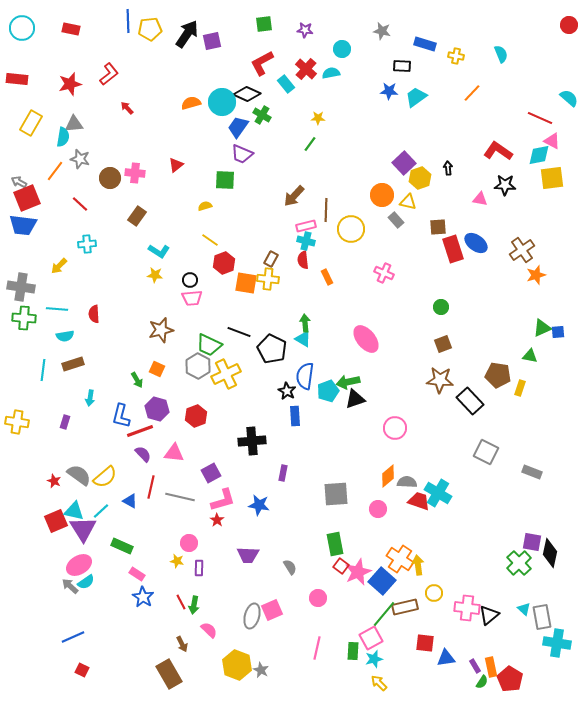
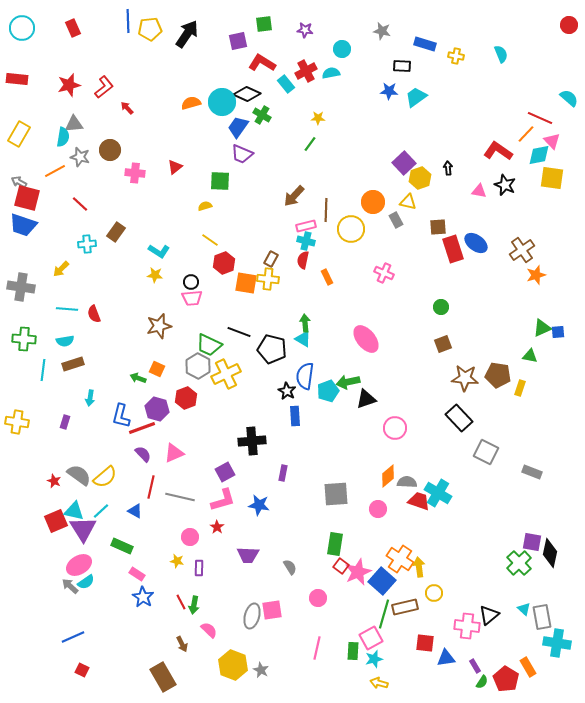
red rectangle at (71, 29): moved 2 px right, 1 px up; rotated 54 degrees clockwise
purple square at (212, 41): moved 26 px right
red L-shape at (262, 63): rotated 60 degrees clockwise
red cross at (306, 69): moved 2 px down; rotated 20 degrees clockwise
red L-shape at (109, 74): moved 5 px left, 13 px down
red star at (70, 84): moved 1 px left, 1 px down
orange line at (472, 93): moved 54 px right, 41 px down
yellow rectangle at (31, 123): moved 12 px left, 11 px down
pink triangle at (552, 141): rotated 18 degrees clockwise
gray star at (80, 159): moved 2 px up
red triangle at (176, 165): moved 1 px left, 2 px down
orange line at (55, 171): rotated 25 degrees clockwise
brown circle at (110, 178): moved 28 px up
yellow square at (552, 178): rotated 15 degrees clockwise
green square at (225, 180): moved 5 px left, 1 px down
black star at (505, 185): rotated 20 degrees clockwise
orange circle at (382, 195): moved 9 px left, 7 px down
red square at (27, 198): rotated 36 degrees clockwise
pink triangle at (480, 199): moved 1 px left, 8 px up
brown rectangle at (137, 216): moved 21 px left, 16 px down
gray rectangle at (396, 220): rotated 14 degrees clockwise
blue trapezoid at (23, 225): rotated 12 degrees clockwise
red semicircle at (303, 260): rotated 18 degrees clockwise
yellow arrow at (59, 266): moved 2 px right, 3 px down
black circle at (190, 280): moved 1 px right, 2 px down
cyan line at (57, 309): moved 10 px right
red semicircle at (94, 314): rotated 18 degrees counterclockwise
green cross at (24, 318): moved 21 px down
brown star at (161, 330): moved 2 px left, 4 px up
cyan semicircle at (65, 336): moved 5 px down
black pentagon at (272, 349): rotated 12 degrees counterclockwise
green arrow at (137, 380): moved 1 px right, 2 px up; rotated 140 degrees clockwise
brown star at (440, 380): moved 25 px right, 2 px up
black triangle at (355, 399): moved 11 px right
black rectangle at (470, 401): moved 11 px left, 17 px down
red hexagon at (196, 416): moved 10 px left, 18 px up
red line at (140, 431): moved 2 px right, 3 px up
pink triangle at (174, 453): rotated 30 degrees counterclockwise
purple square at (211, 473): moved 14 px right, 1 px up
blue triangle at (130, 501): moved 5 px right, 10 px down
red star at (217, 520): moved 7 px down
pink circle at (189, 543): moved 1 px right, 6 px up
green rectangle at (335, 544): rotated 20 degrees clockwise
yellow arrow at (418, 565): moved 1 px right, 2 px down
pink cross at (467, 608): moved 18 px down
pink square at (272, 610): rotated 15 degrees clockwise
green line at (384, 614): rotated 24 degrees counterclockwise
yellow hexagon at (237, 665): moved 4 px left
orange rectangle at (491, 667): moved 37 px right; rotated 18 degrees counterclockwise
brown rectangle at (169, 674): moved 6 px left, 3 px down
red pentagon at (510, 679): moved 4 px left
yellow arrow at (379, 683): rotated 30 degrees counterclockwise
